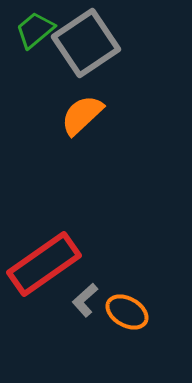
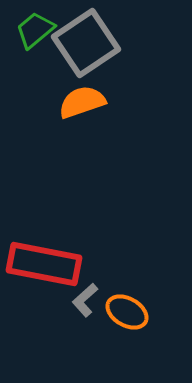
orange semicircle: moved 13 px up; rotated 24 degrees clockwise
red rectangle: rotated 46 degrees clockwise
